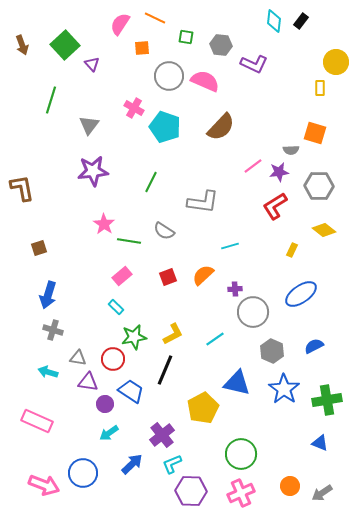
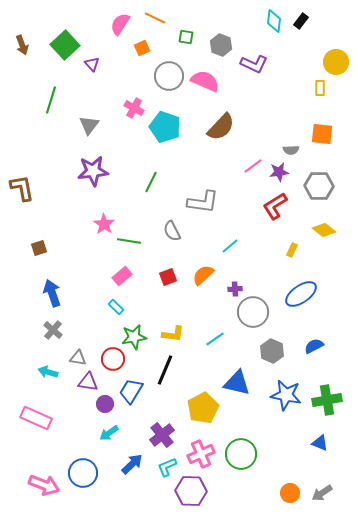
gray hexagon at (221, 45): rotated 15 degrees clockwise
orange square at (142, 48): rotated 21 degrees counterclockwise
orange square at (315, 133): moved 7 px right, 1 px down; rotated 10 degrees counterclockwise
gray semicircle at (164, 231): moved 8 px right; rotated 30 degrees clockwise
cyan line at (230, 246): rotated 24 degrees counterclockwise
blue arrow at (48, 295): moved 4 px right, 2 px up; rotated 144 degrees clockwise
gray cross at (53, 330): rotated 24 degrees clockwise
yellow L-shape at (173, 334): rotated 35 degrees clockwise
blue star at (284, 389): moved 2 px right, 6 px down; rotated 24 degrees counterclockwise
blue trapezoid at (131, 391): rotated 92 degrees counterclockwise
pink rectangle at (37, 421): moved 1 px left, 3 px up
cyan L-shape at (172, 464): moved 5 px left, 3 px down
orange circle at (290, 486): moved 7 px down
pink cross at (241, 493): moved 40 px left, 39 px up
